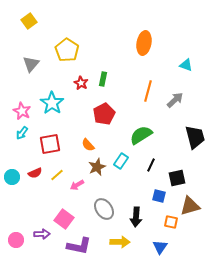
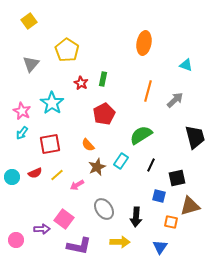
purple arrow: moved 5 px up
